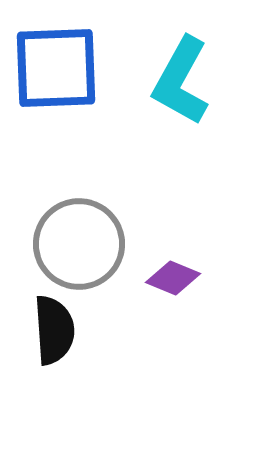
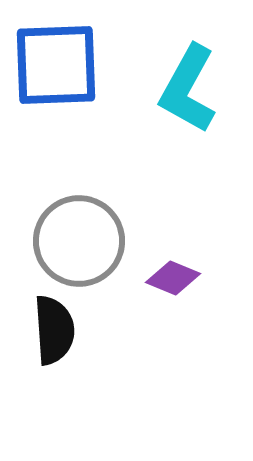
blue square: moved 3 px up
cyan L-shape: moved 7 px right, 8 px down
gray circle: moved 3 px up
